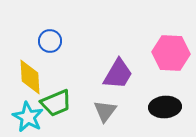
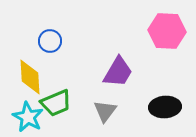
pink hexagon: moved 4 px left, 22 px up
purple trapezoid: moved 2 px up
